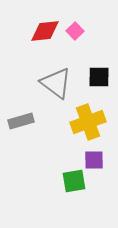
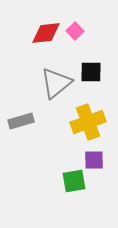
red diamond: moved 1 px right, 2 px down
black square: moved 8 px left, 5 px up
gray triangle: rotated 44 degrees clockwise
